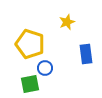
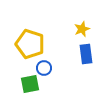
yellow star: moved 15 px right, 7 px down
blue circle: moved 1 px left
